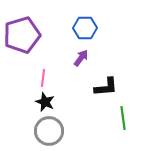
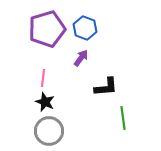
blue hexagon: rotated 20 degrees clockwise
purple pentagon: moved 25 px right, 6 px up
